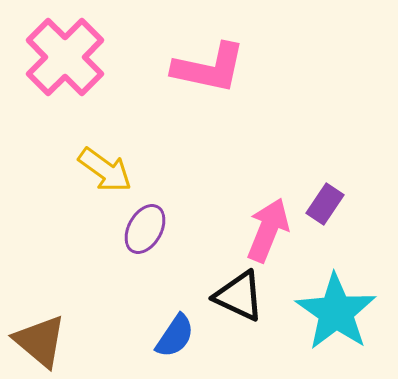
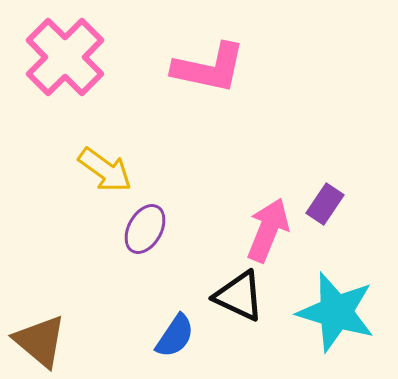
cyan star: rotated 18 degrees counterclockwise
